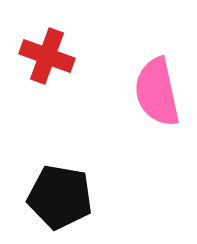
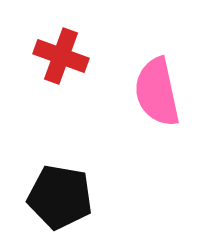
red cross: moved 14 px right
